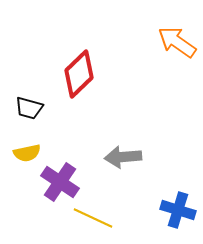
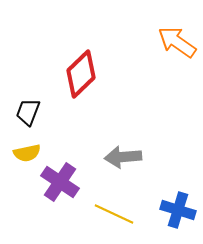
red diamond: moved 2 px right
black trapezoid: moved 1 px left, 4 px down; rotated 96 degrees clockwise
yellow line: moved 21 px right, 4 px up
